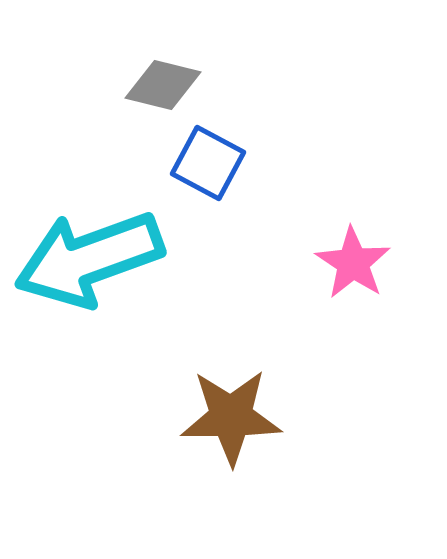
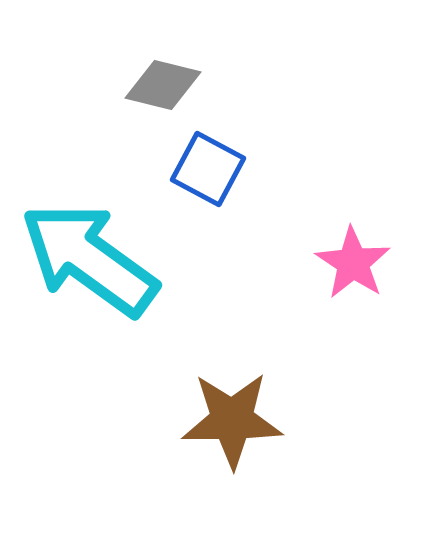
blue square: moved 6 px down
cyan arrow: rotated 56 degrees clockwise
brown star: moved 1 px right, 3 px down
